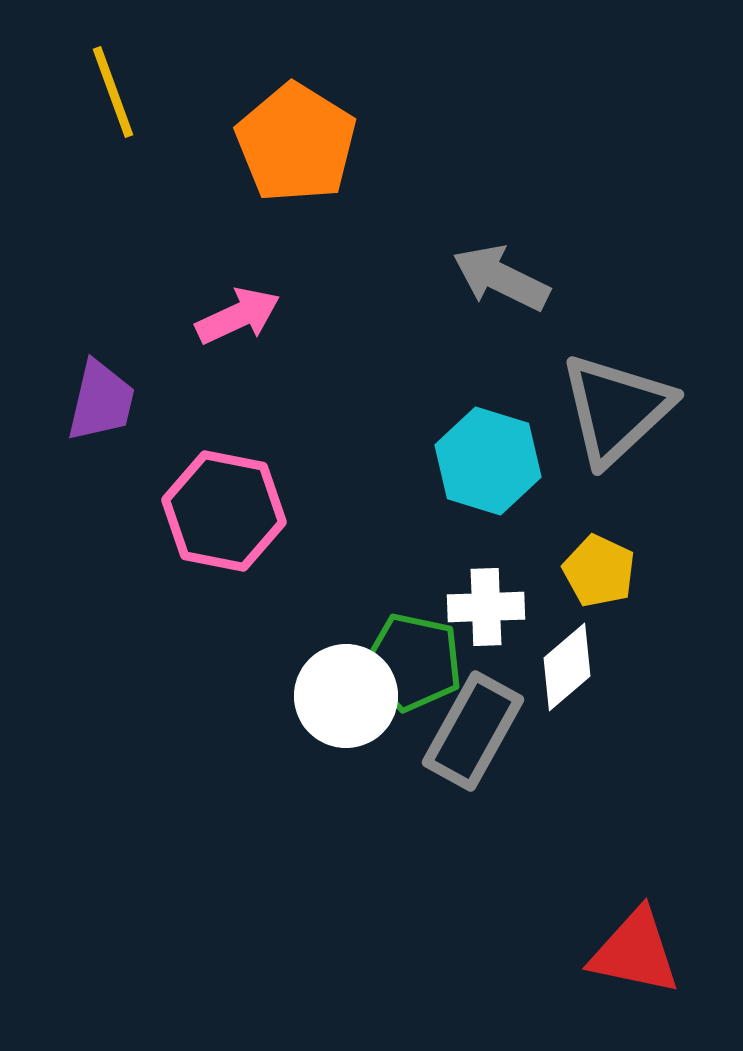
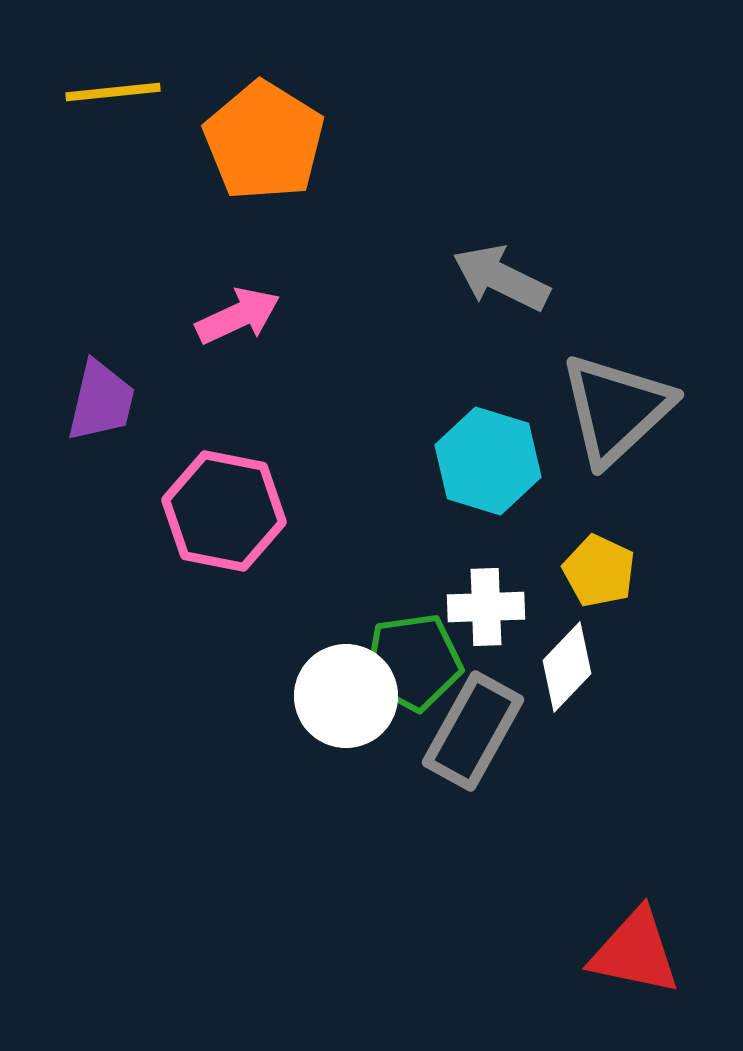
yellow line: rotated 76 degrees counterclockwise
orange pentagon: moved 32 px left, 2 px up
green pentagon: rotated 20 degrees counterclockwise
white diamond: rotated 6 degrees counterclockwise
